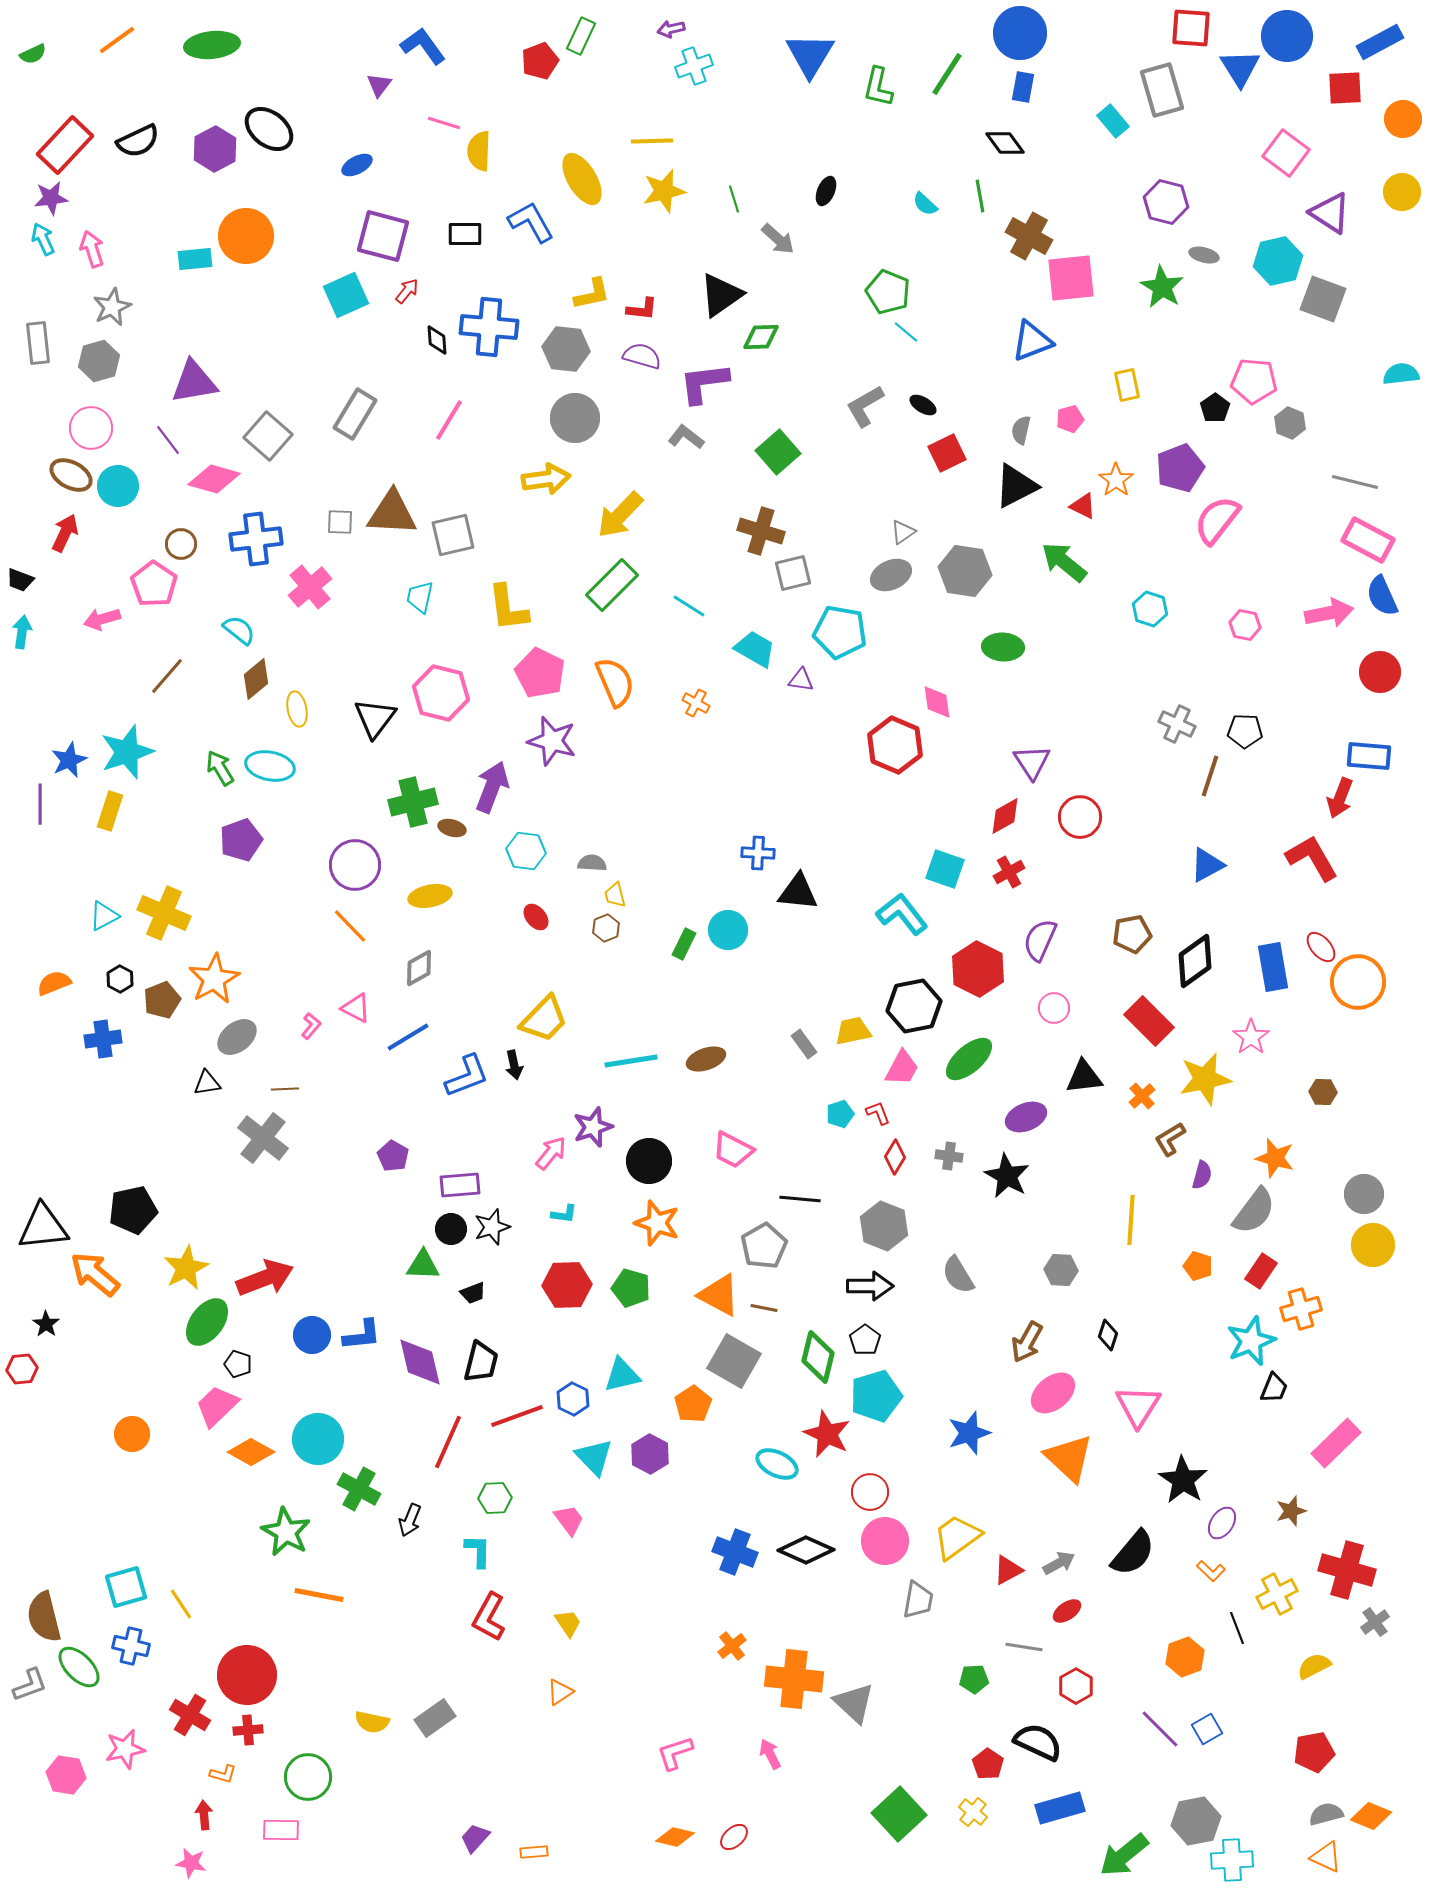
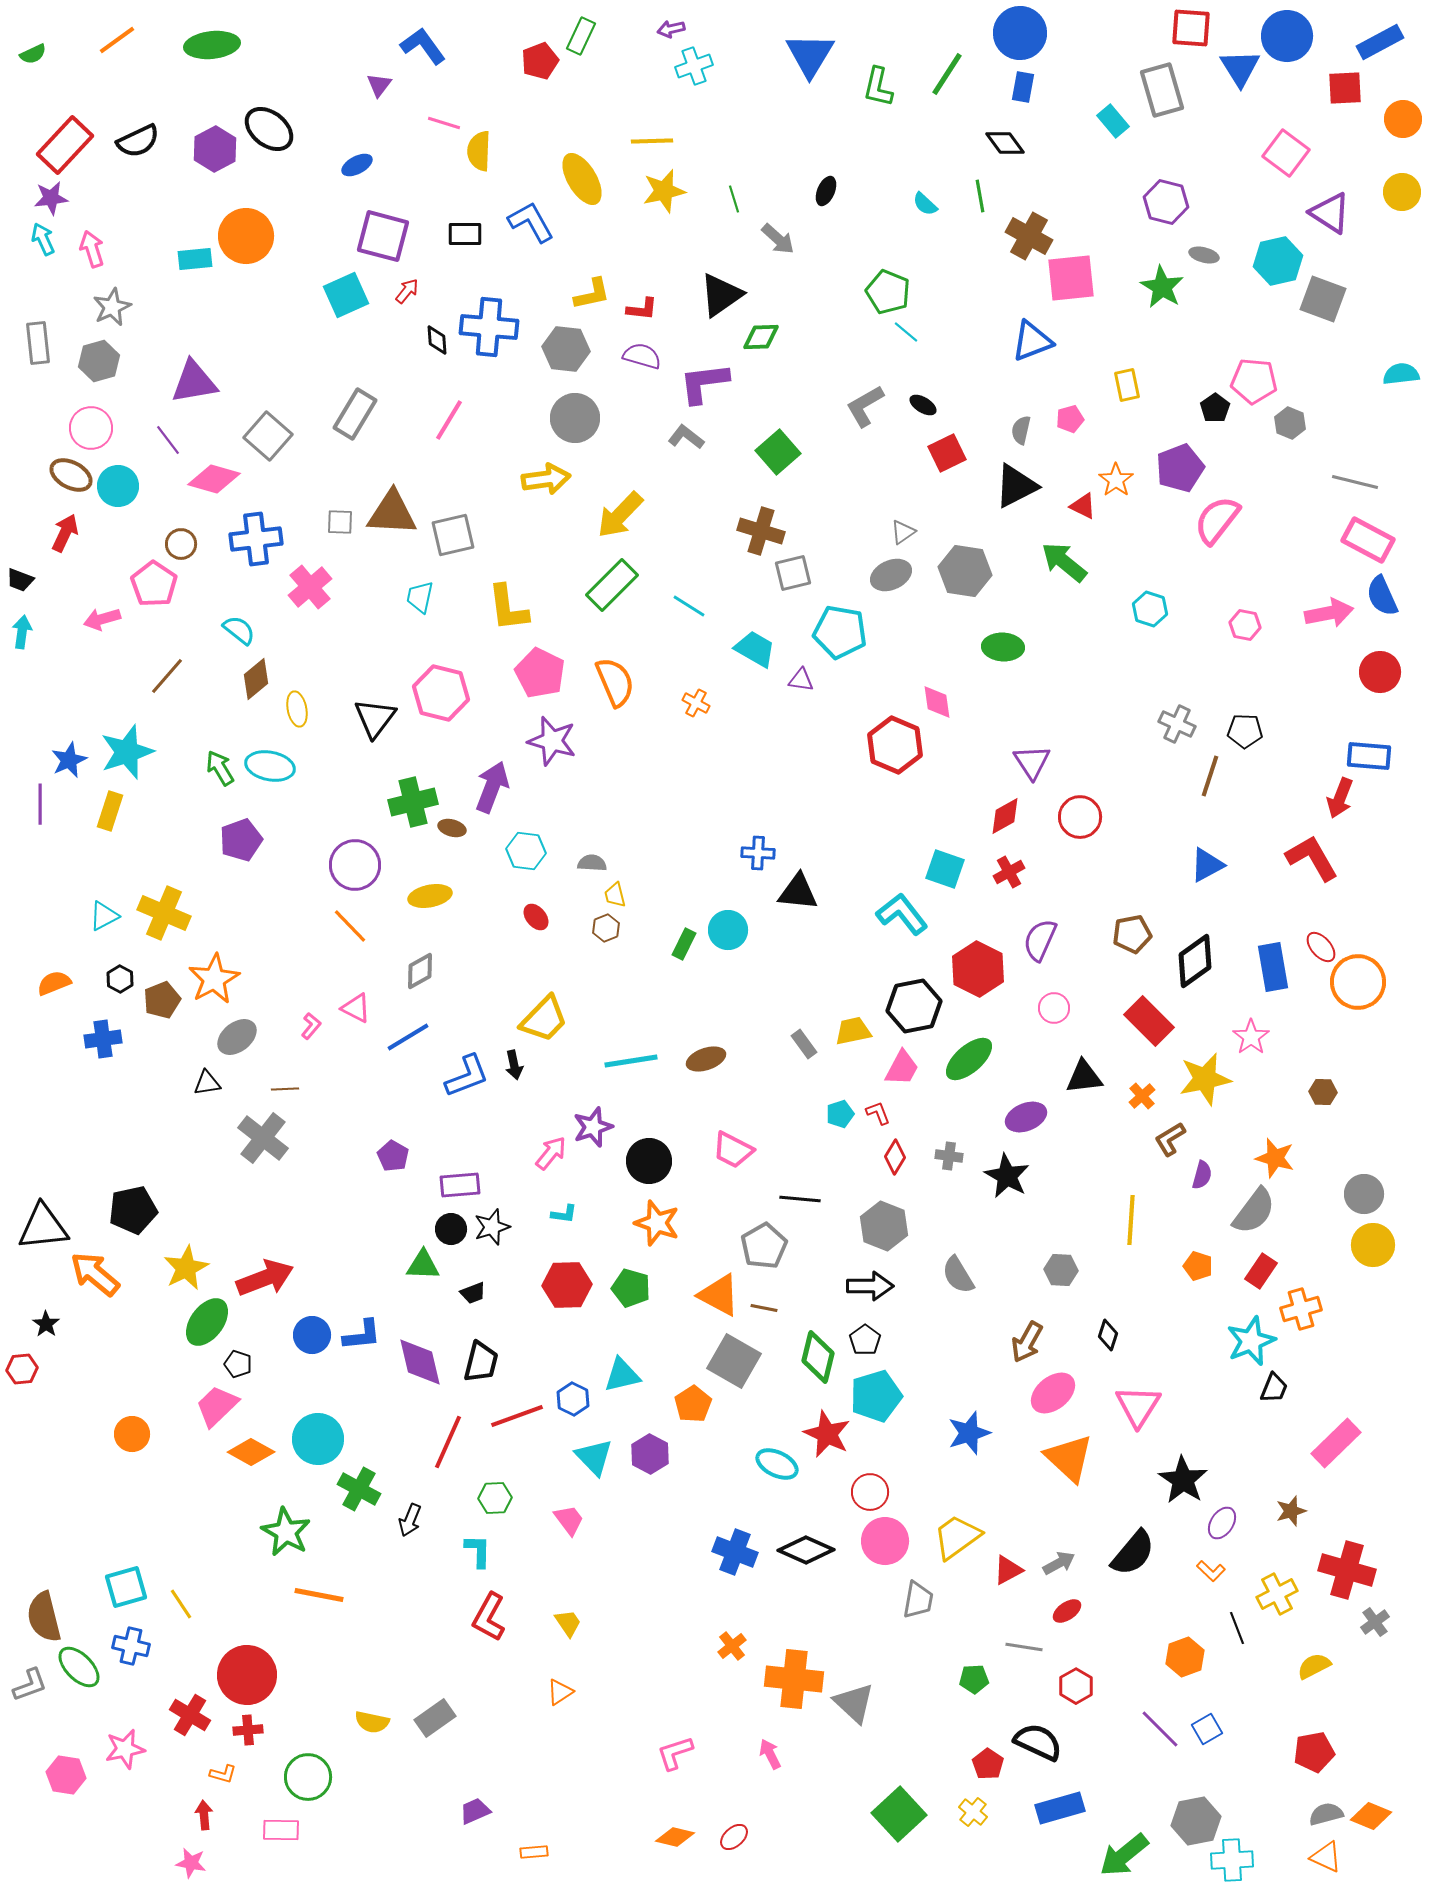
gray diamond at (419, 968): moved 1 px right, 3 px down
purple trapezoid at (475, 1838): moved 27 px up; rotated 24 degrees clockwise
